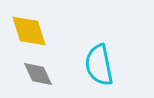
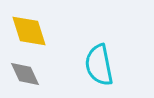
gray diamond: moved 13 px left
